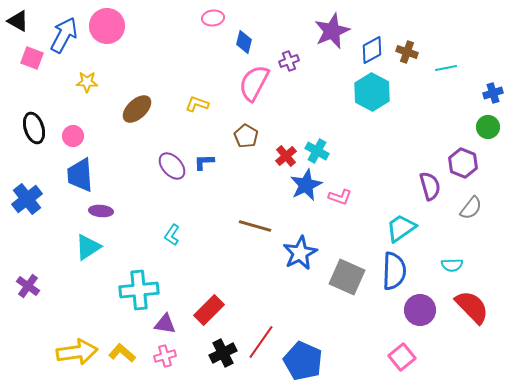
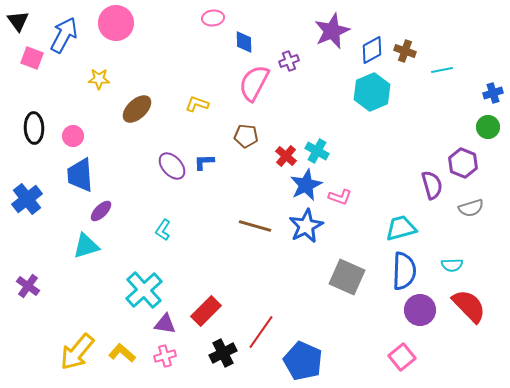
black triangle at (18, 21): rotated 25 degrees clockwise
pink circle at (107, 26): moved 9 px right, 3 px up
blue diamond at (244, 42): rotated 15 degrees counterclockwise
brown cross at (407, 52): moved 2 px left, 1 px up
cyan line at (446, 68): moved 4 px left, 2 px down
yellow star at (87, 82): moved 12 px right, 3 px up
cyan hexagon at (372, 92): rotated 9 degrees clockwise
black ellipse at (34, 128): rotated 16 degrees clockwise
brown pentagon at (246, 136): rotated 25 degrees counterclockwise
red cross at (286, 156): rotated 10 degrees counterclockwise
purple semicircle at (430, 186): moved 2 px right, 1 px up
gray semicircle at (471, 208): rotated 35 degrees clockwise
purple ellipse at (101, 211): rotated 50 degrees counterclockwise
cyan trapezoid at (401, 228): rotated 20 degrees clockwise
cyan L-shape at (172, 235): moved 9 px left, 5 px up
cyan triangle at (88, 247): moved 2 px left, 1 px up; rotated 16 degrees clockwise
blue star at (300, 253): moved 6 px right, 27 px up
blue semicircle at (394, 271): moved 10 px right
cyan cross at (139, 290): moved 5 px right; rotated 36 degrees counterclockwise
red semicircle at (472, 307): moved 3 px left, 1 px up
red rectangle at (209, 310): moved 3 px left, 1 px down
red line at (261, 342): moved 10 px up
yellow arrow at (77, 352): rotated 138 degrees clockwise
